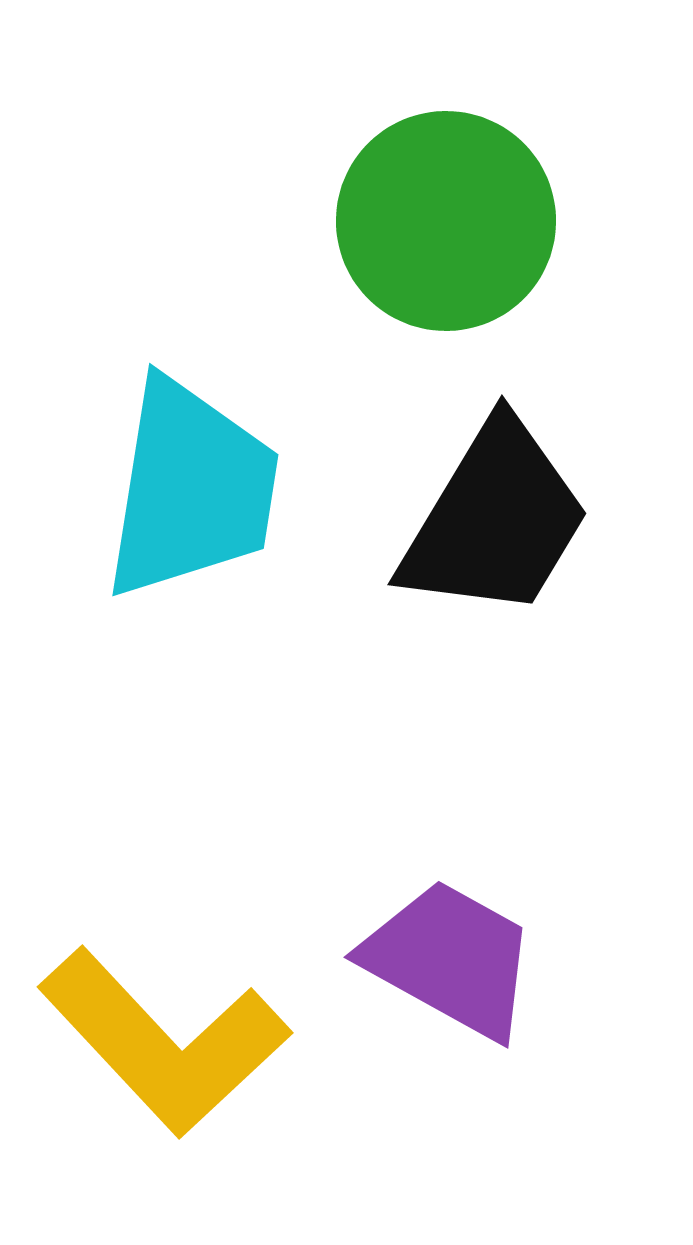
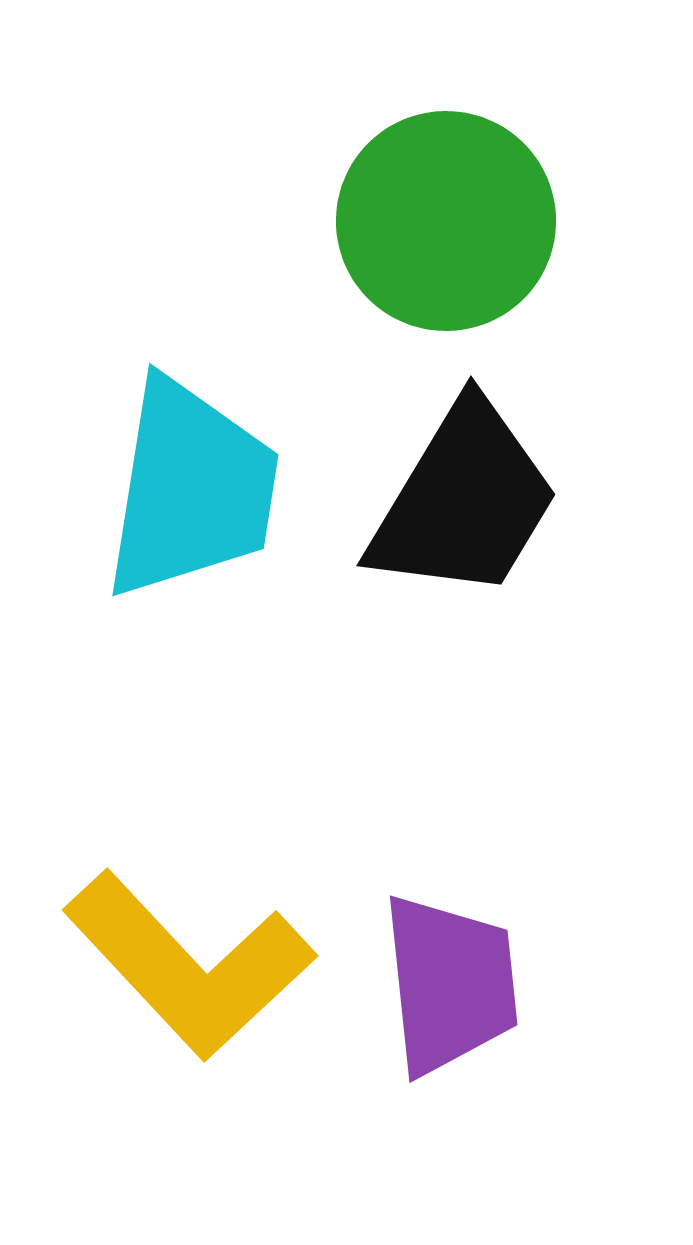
black trapezoid: moved 31 px left, 19 px up
purple trapezoid: moved 25 px down; rotated 55 degrees clockwise
yellow L-shape: moved 25 px right, 77 px up
